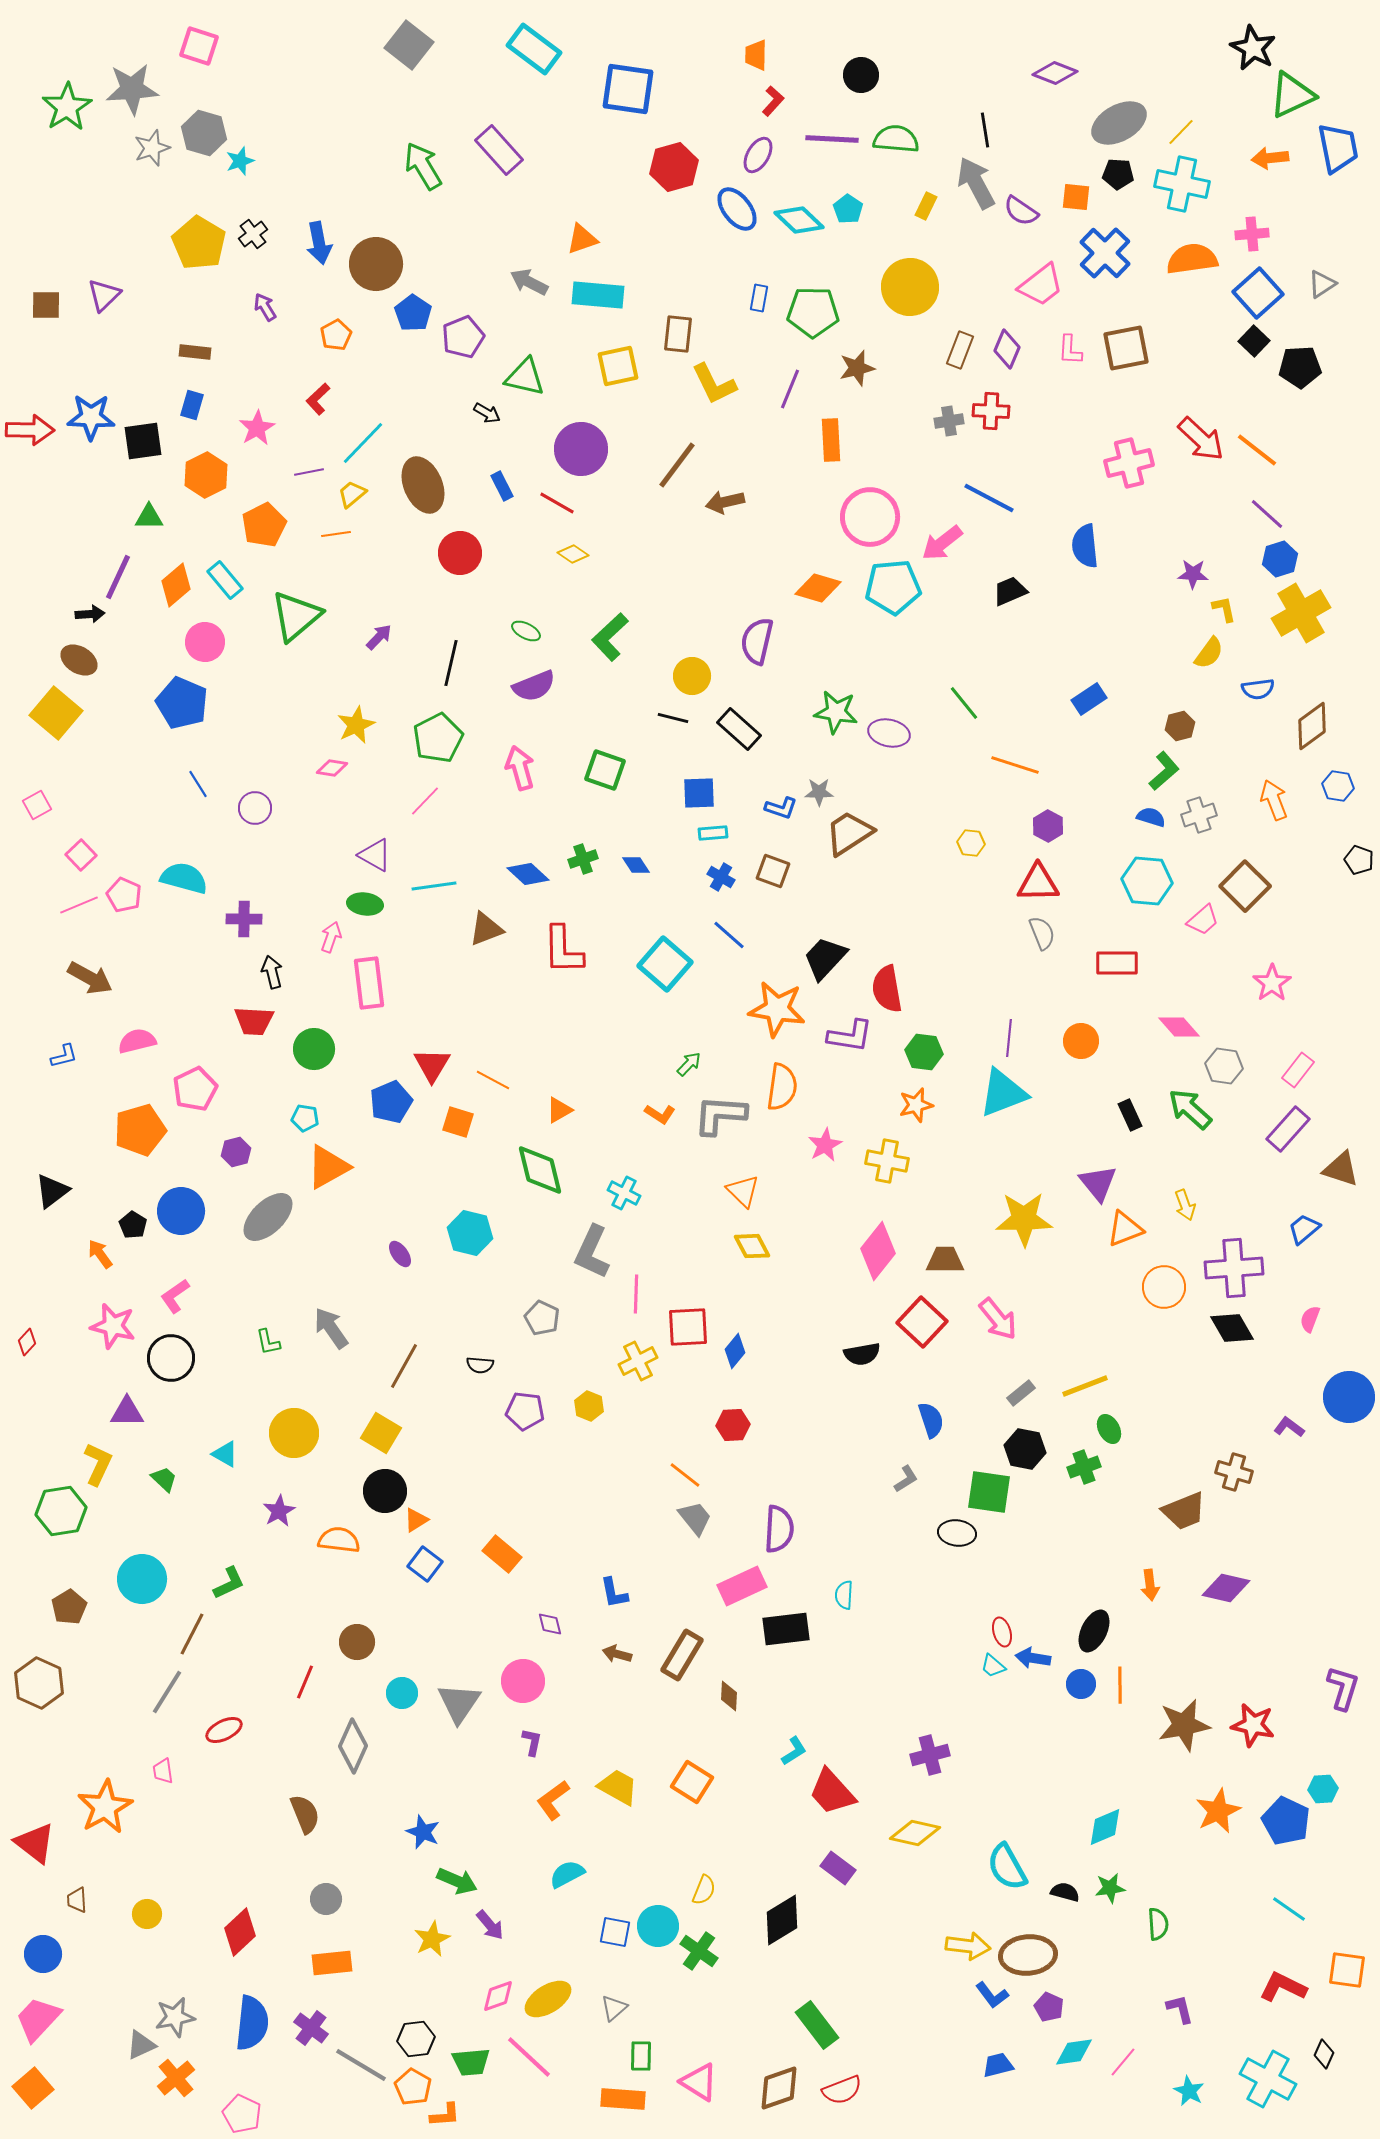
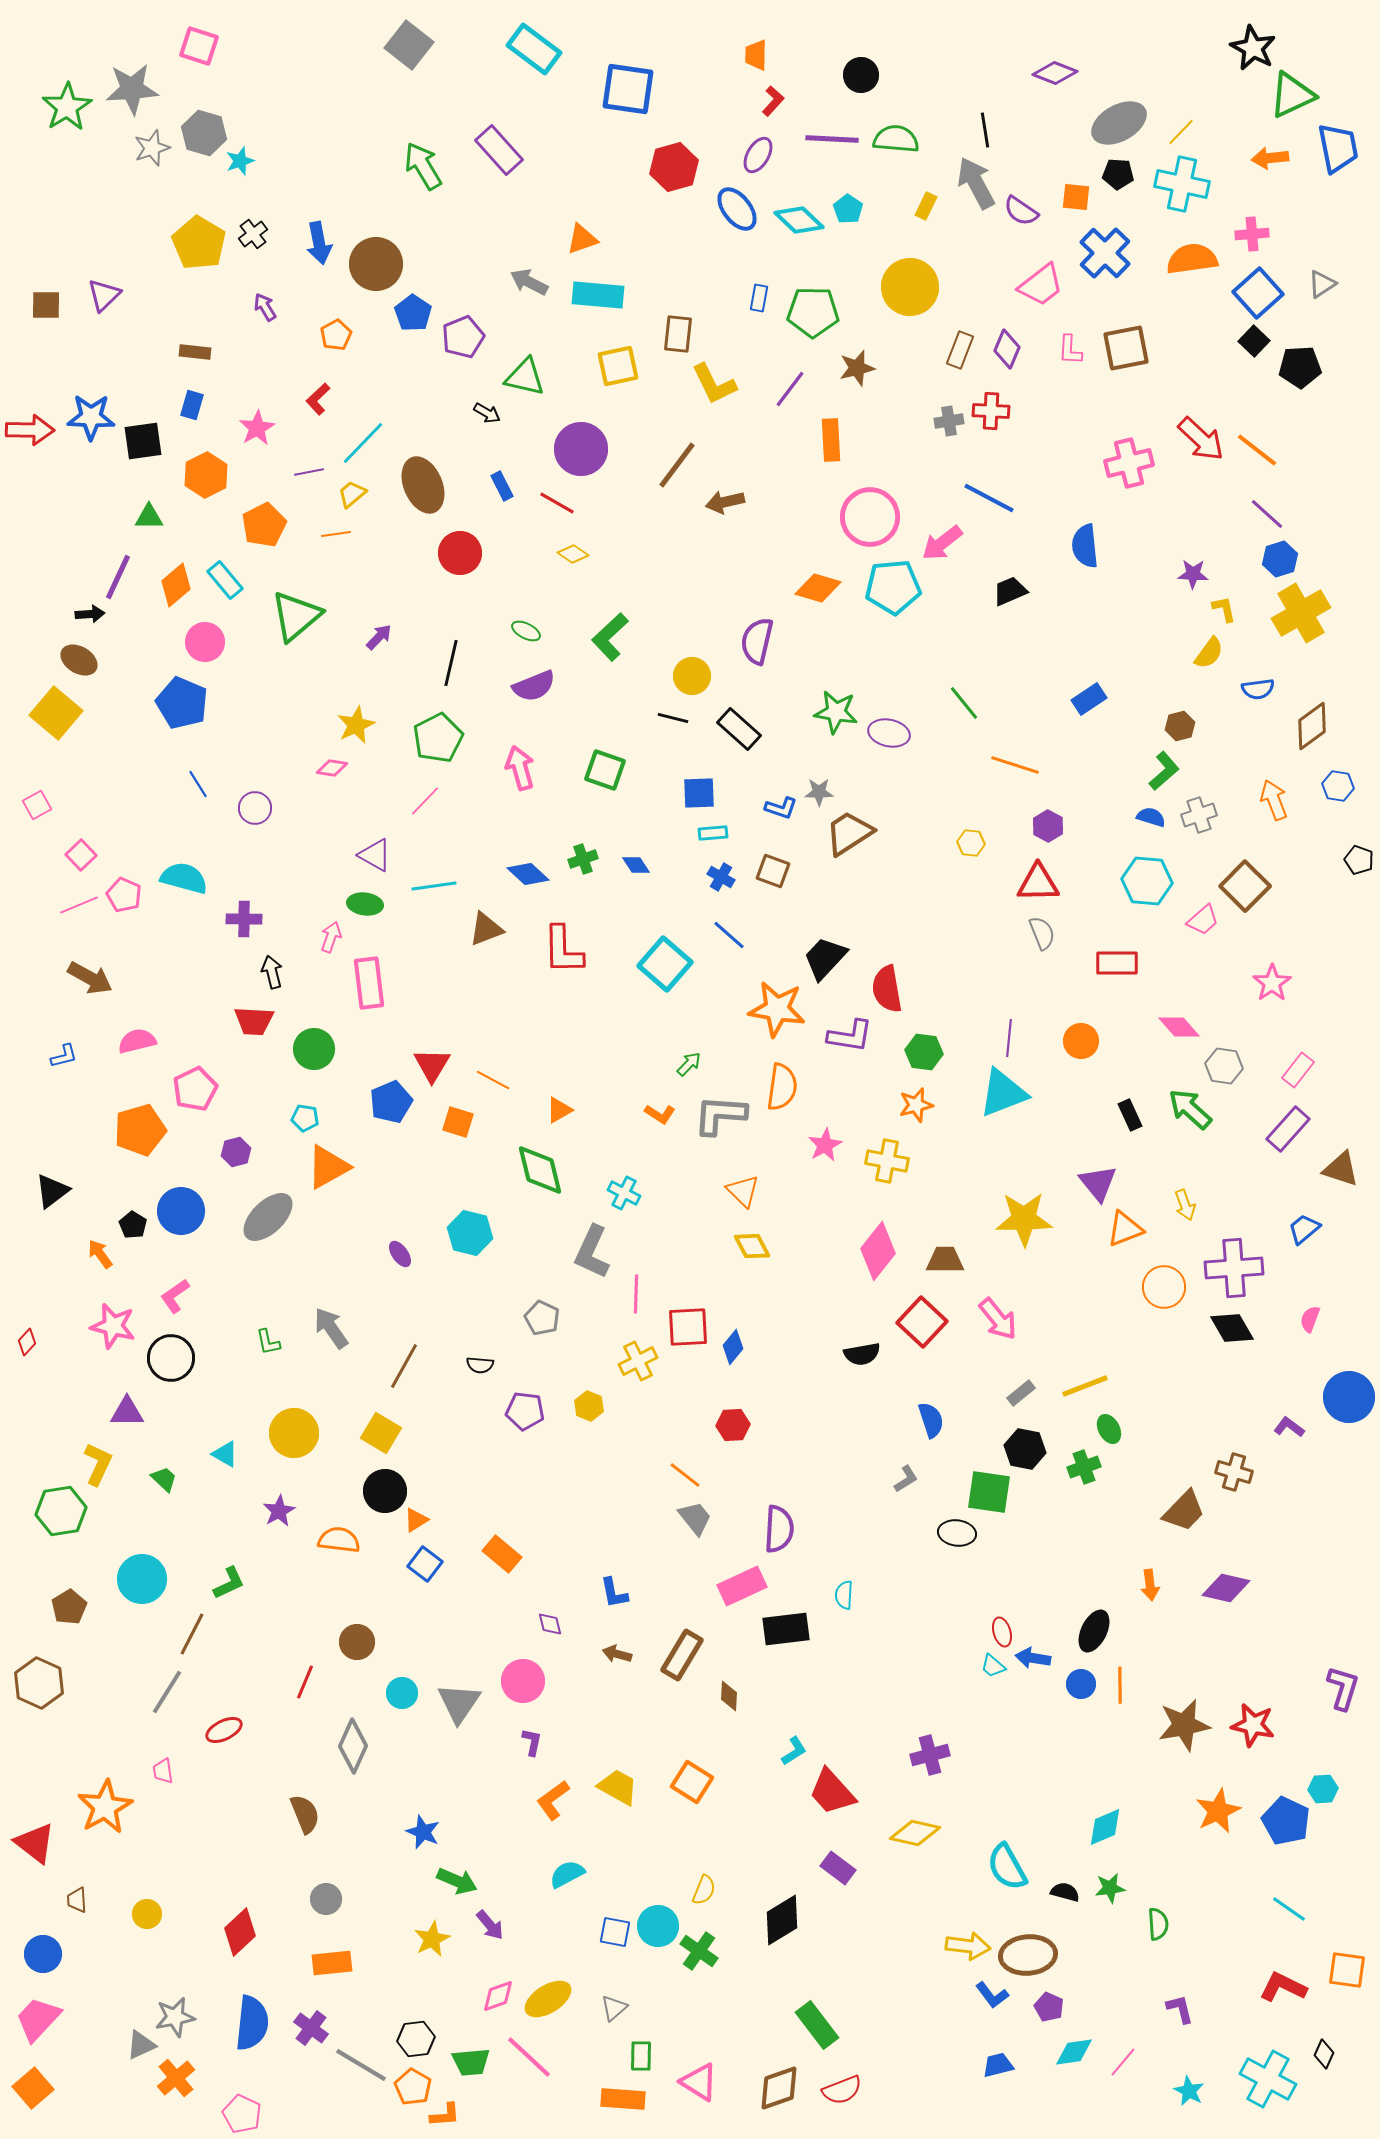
purple line at (790, 389): rotated 15 degrees clockwise
blue diamond at (735, 1351): moved 2 px left, 4 px up
brown trapezoid at (1184, 1511): rotated 24 degrees counterclockwise
